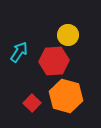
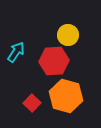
cyan arrow: moved 3 px left
